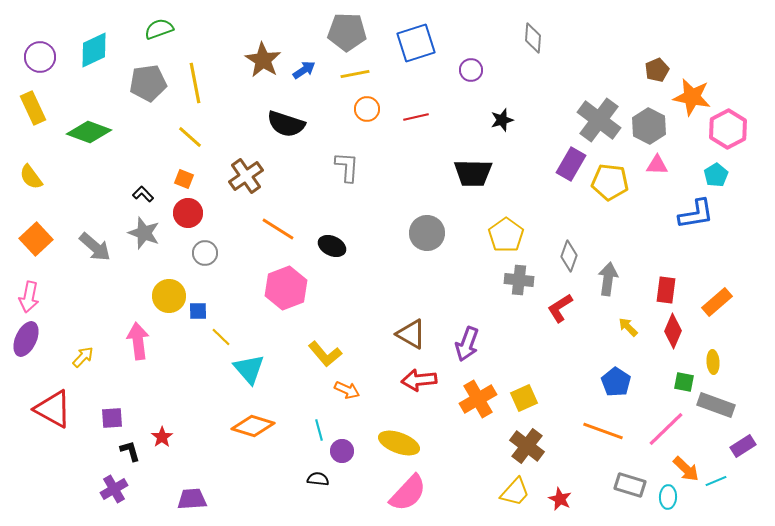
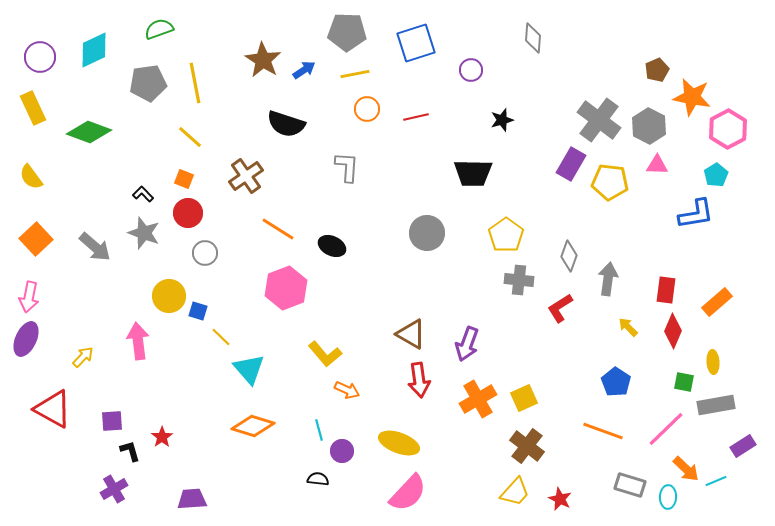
blue square at (198, 311): rotated 18 degrees clockwise
red arrow at (419, 380): rotated 92 degrees counterclockwise
gray rectangle at (716, 405): rotated 30 degrees counterclockwise
purple square at (112, 418): moved 3 px down
